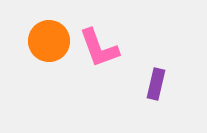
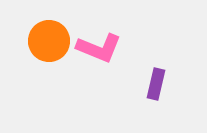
pink L-shape: rotated 48 degrees counterclockwise
